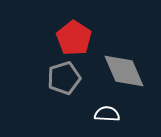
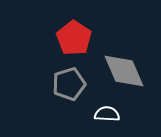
gray pentagon: moved 5 px right, 6 px down
